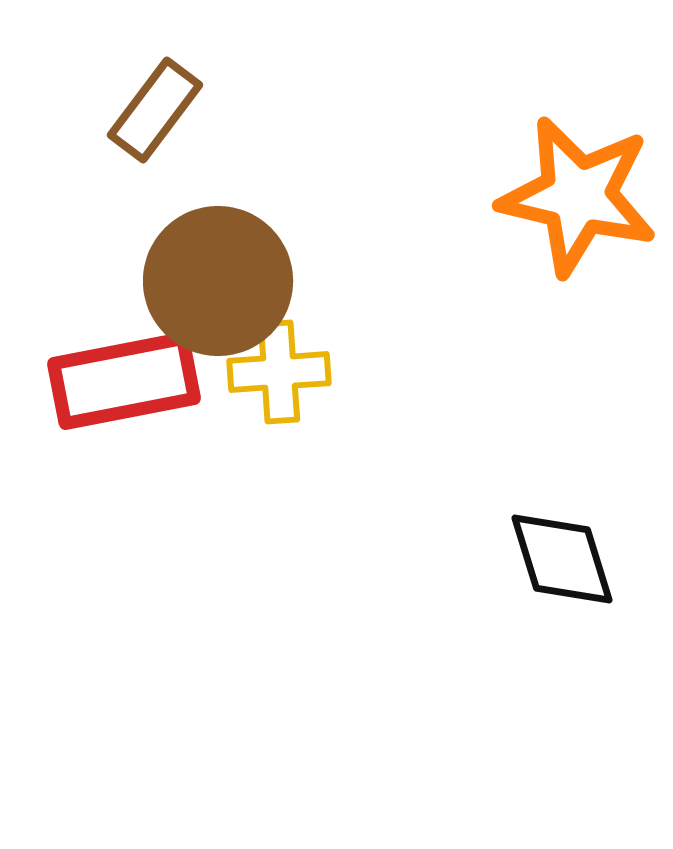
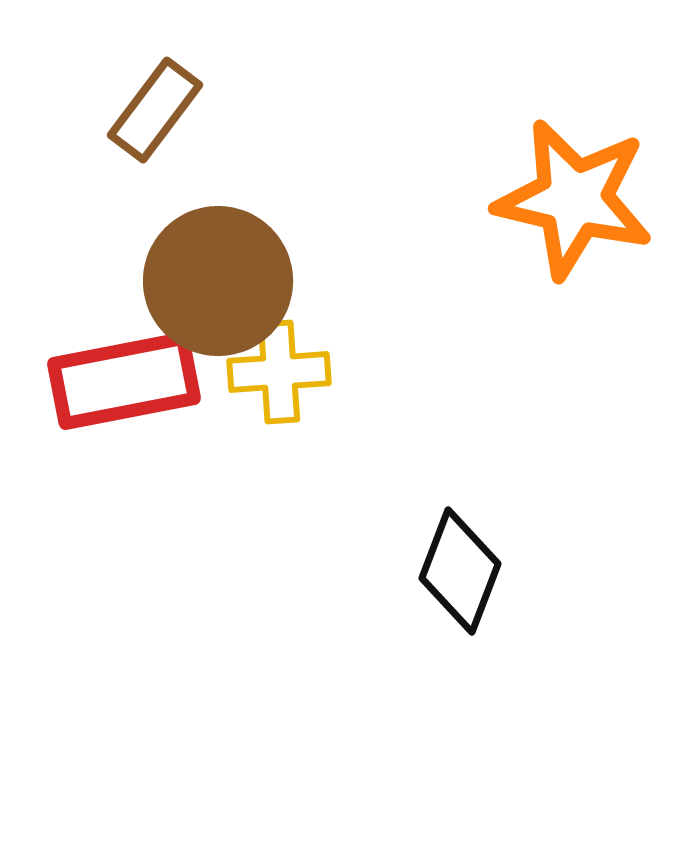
orange star: moved 4 px left, 3 px down
black diamond: moved 102 px left, 12 px down; rotated 38 degrees clockwise
